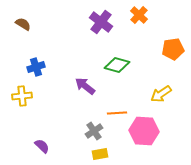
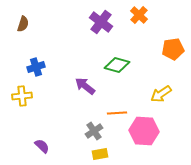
brown semicircle: rotated 77 degrees clockwise
